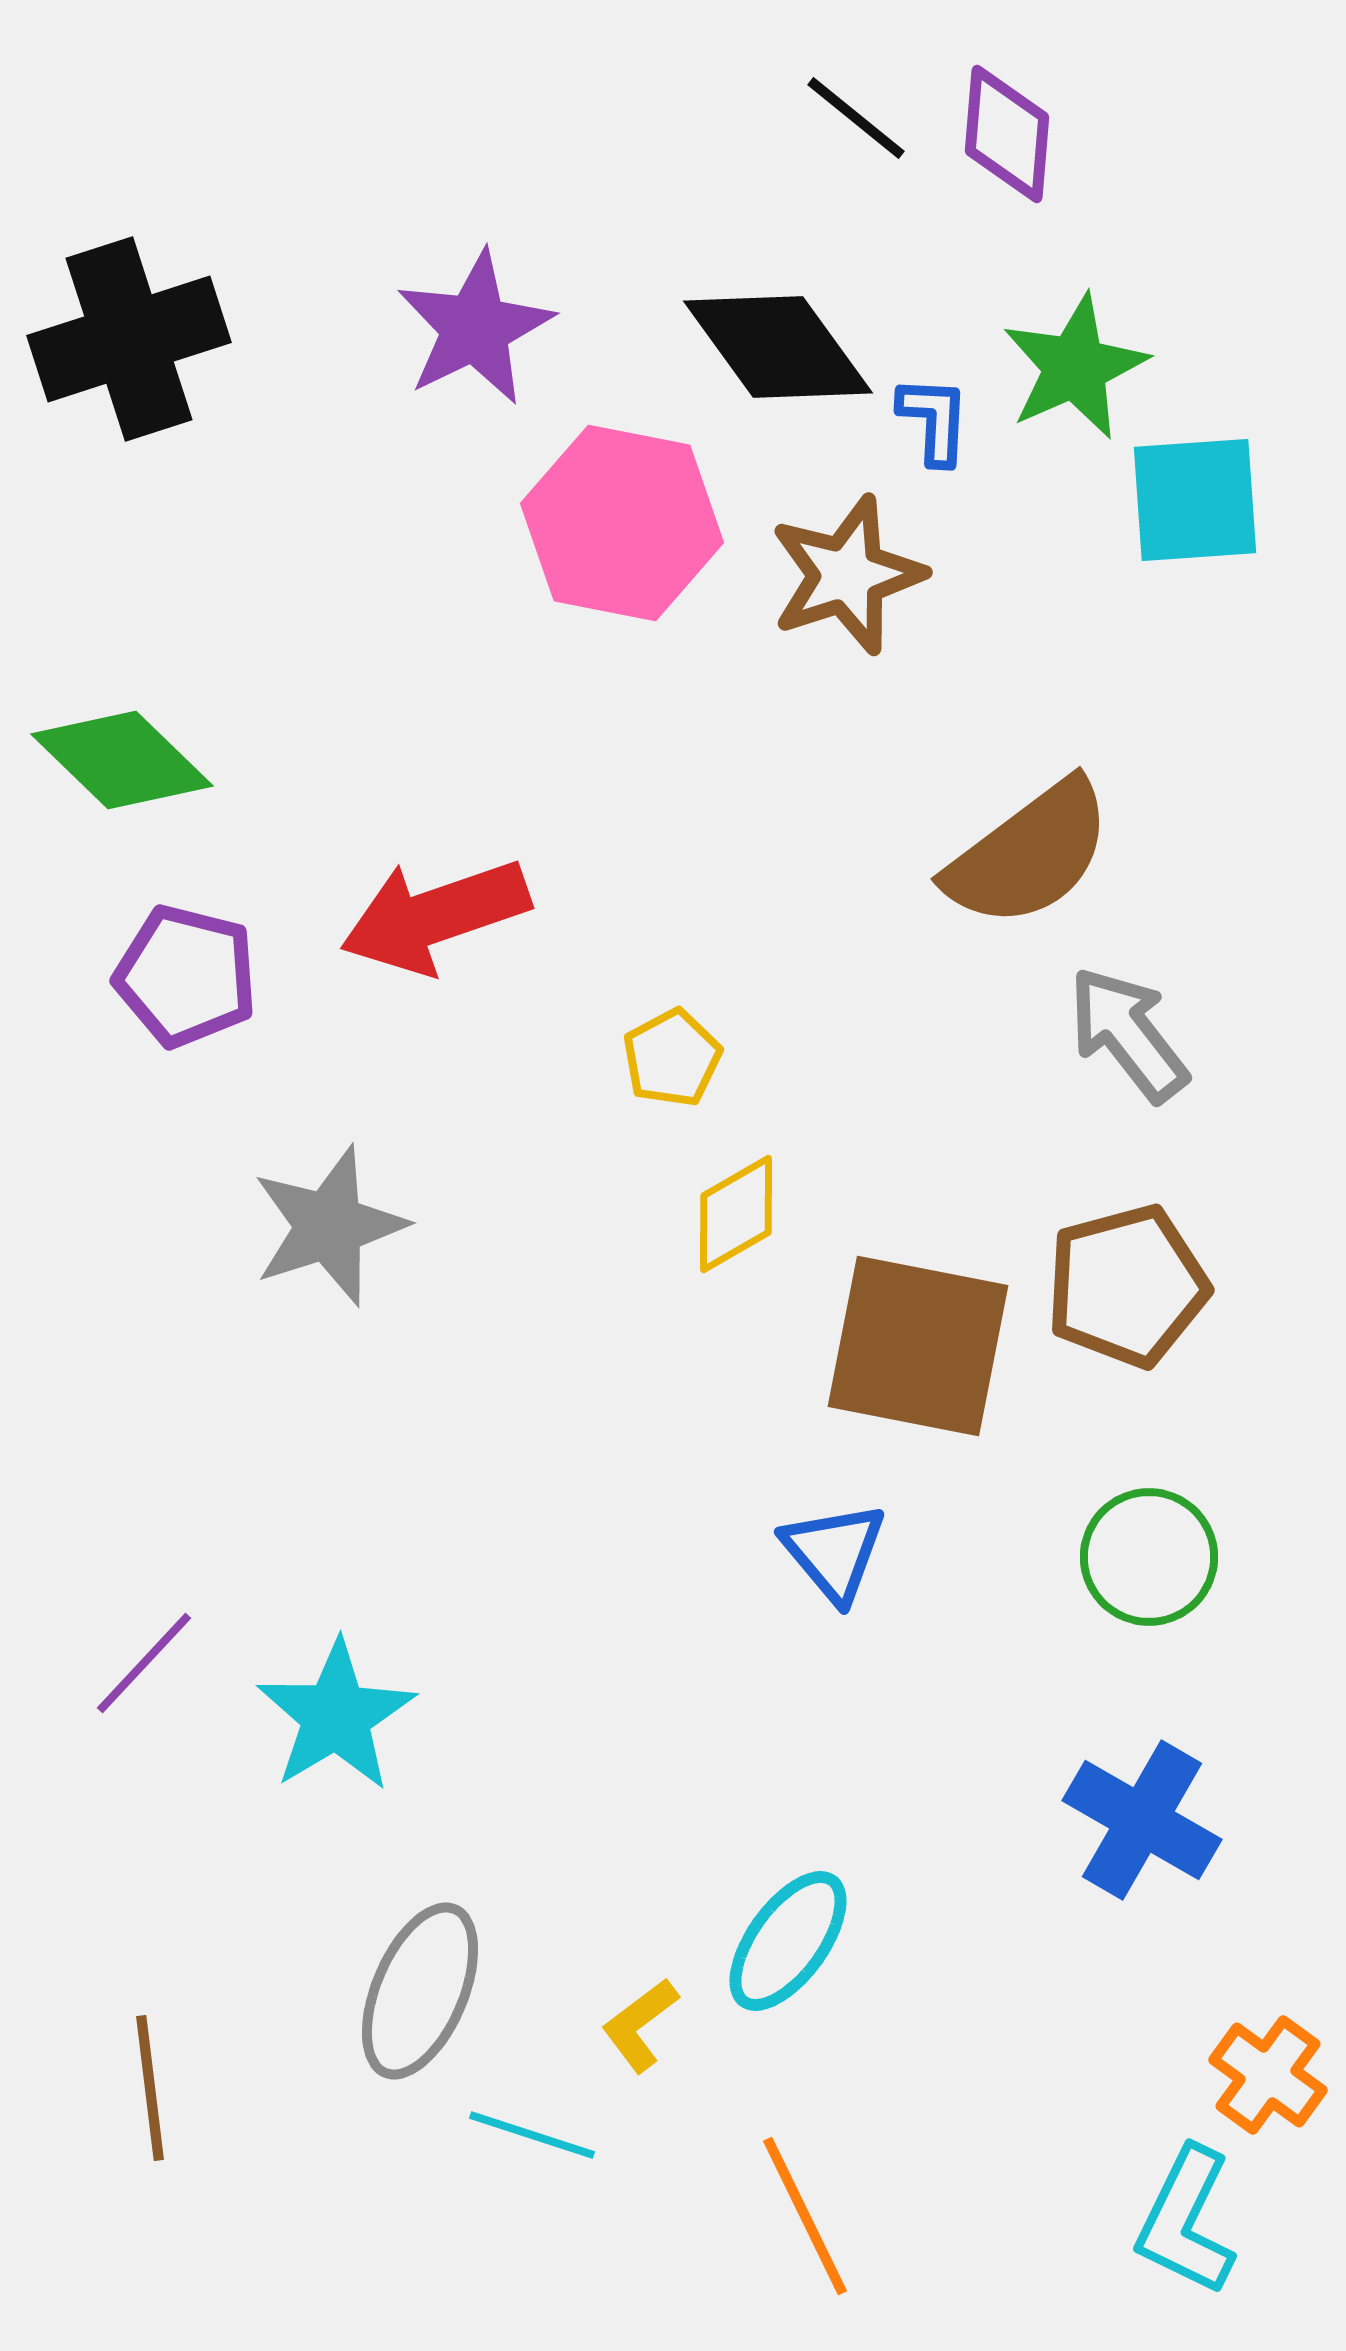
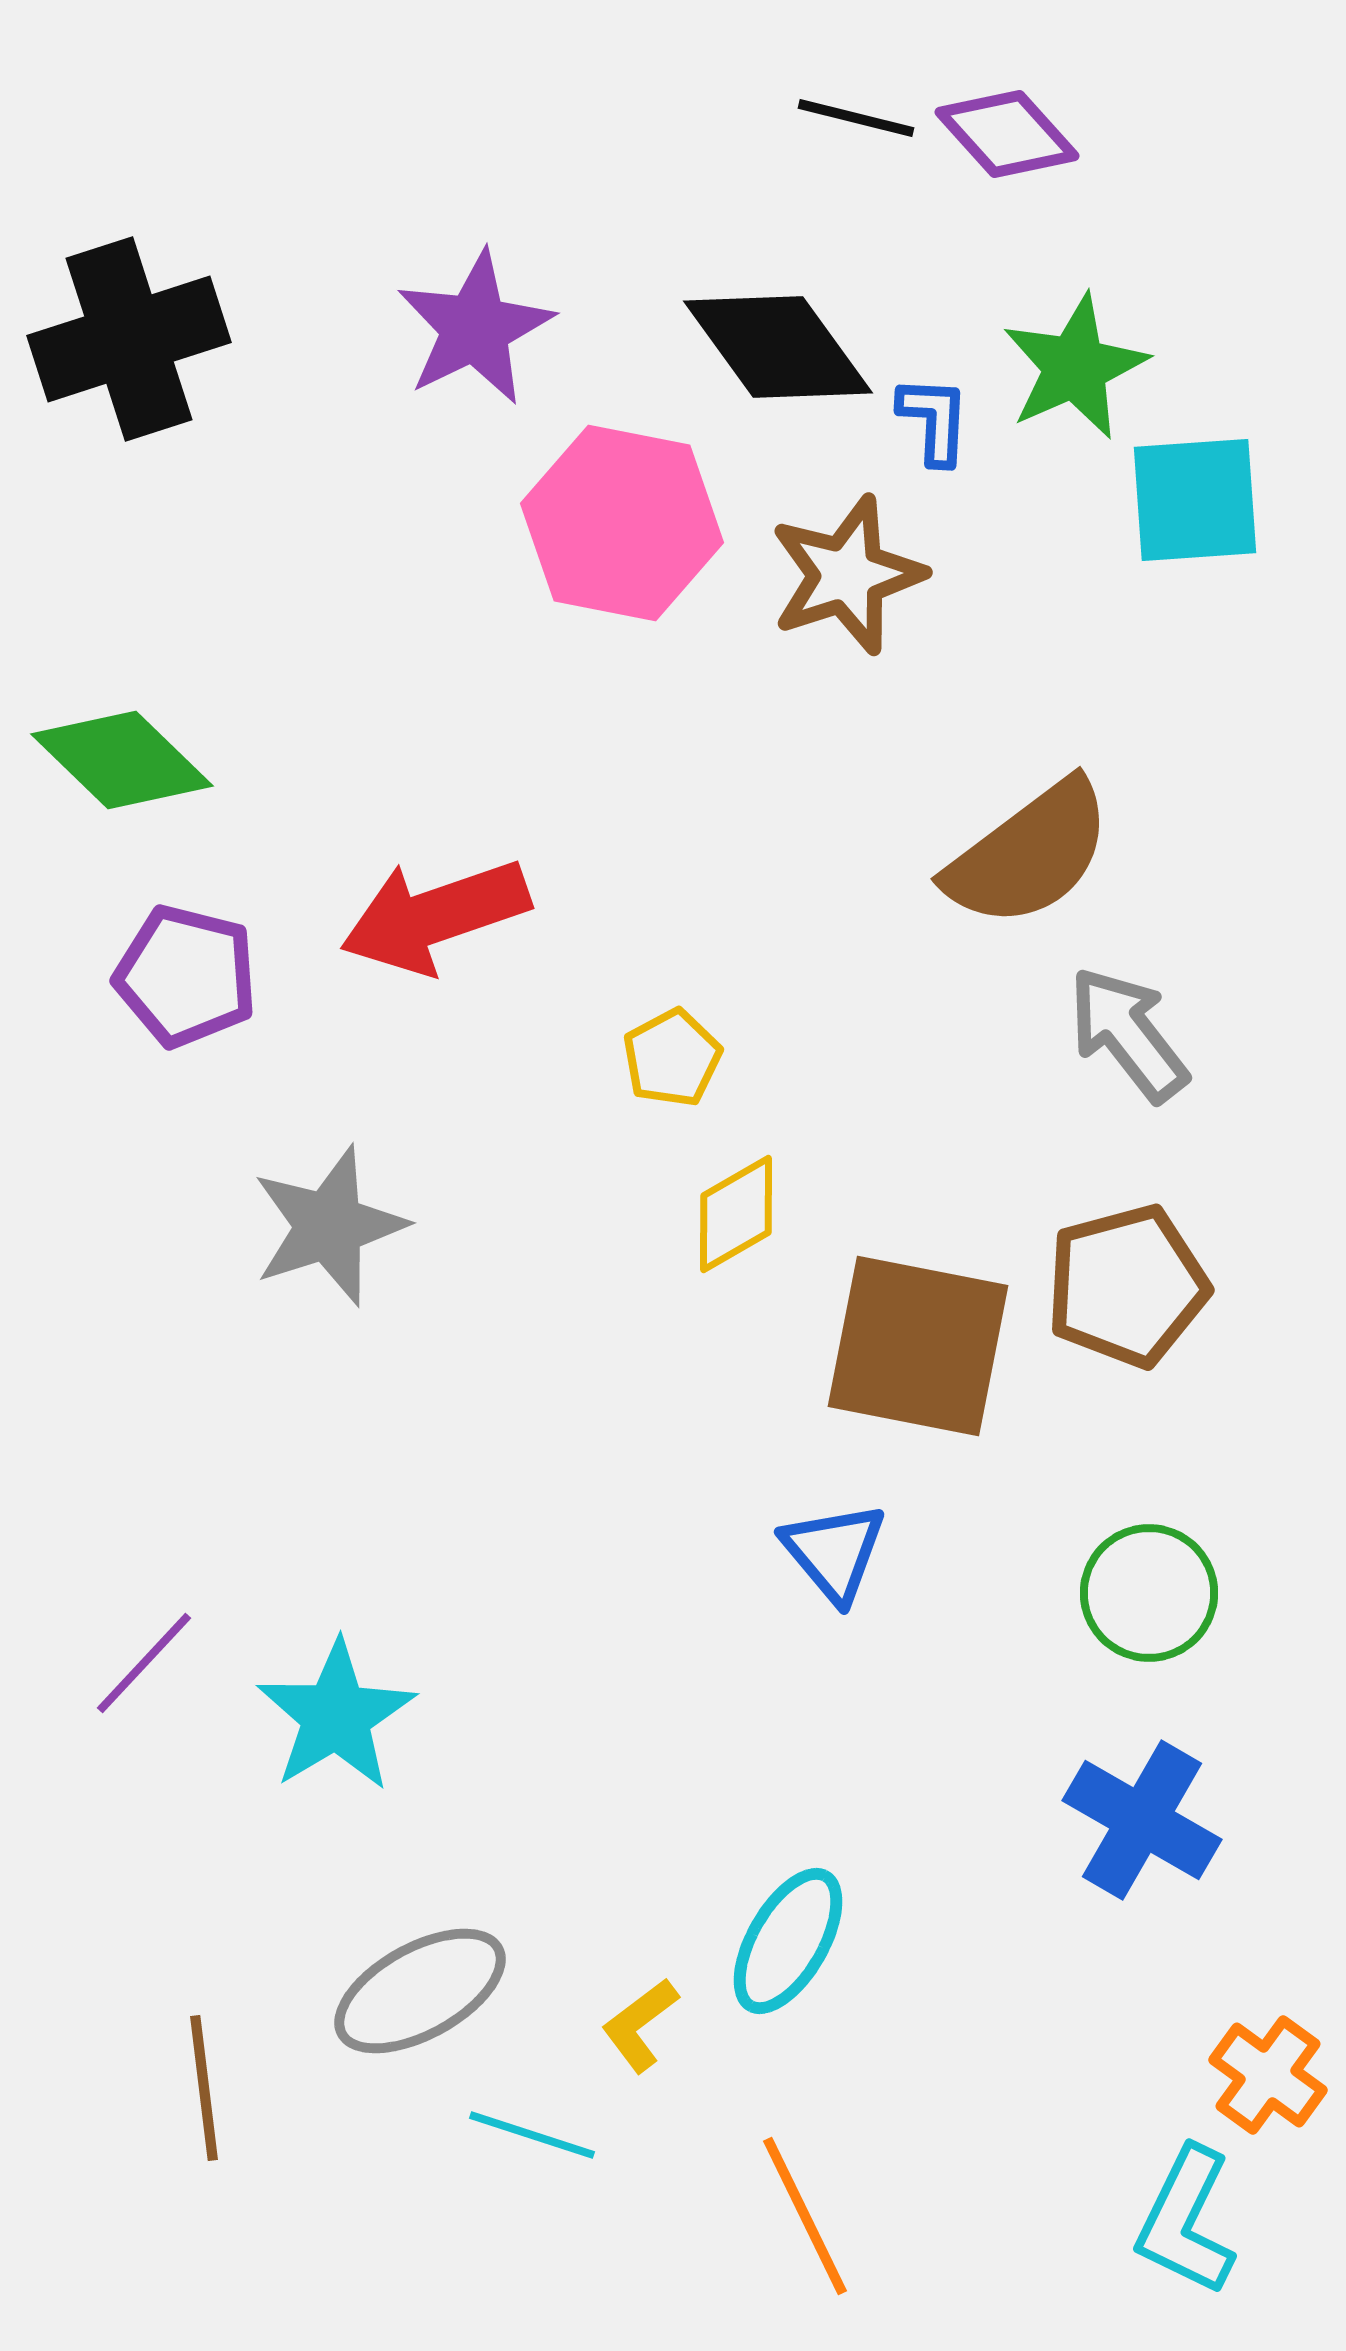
black line: rotated 25 degrees counterclockwise
purple diamond: rotated 47 degrees counterclockwise
green circle: moved 36 px down
cyan ellipse: rotated 6 degrees counterclockwise
gray ellipse: rotated 38 degrees clockwise
brown line: moved 54 px right
